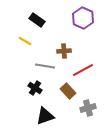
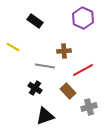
black rectangle: moved 2 px left, 1 px down
yellow line: moved 12 px left, 6 px down
gray cross: moved 1 px right, 1 px up
